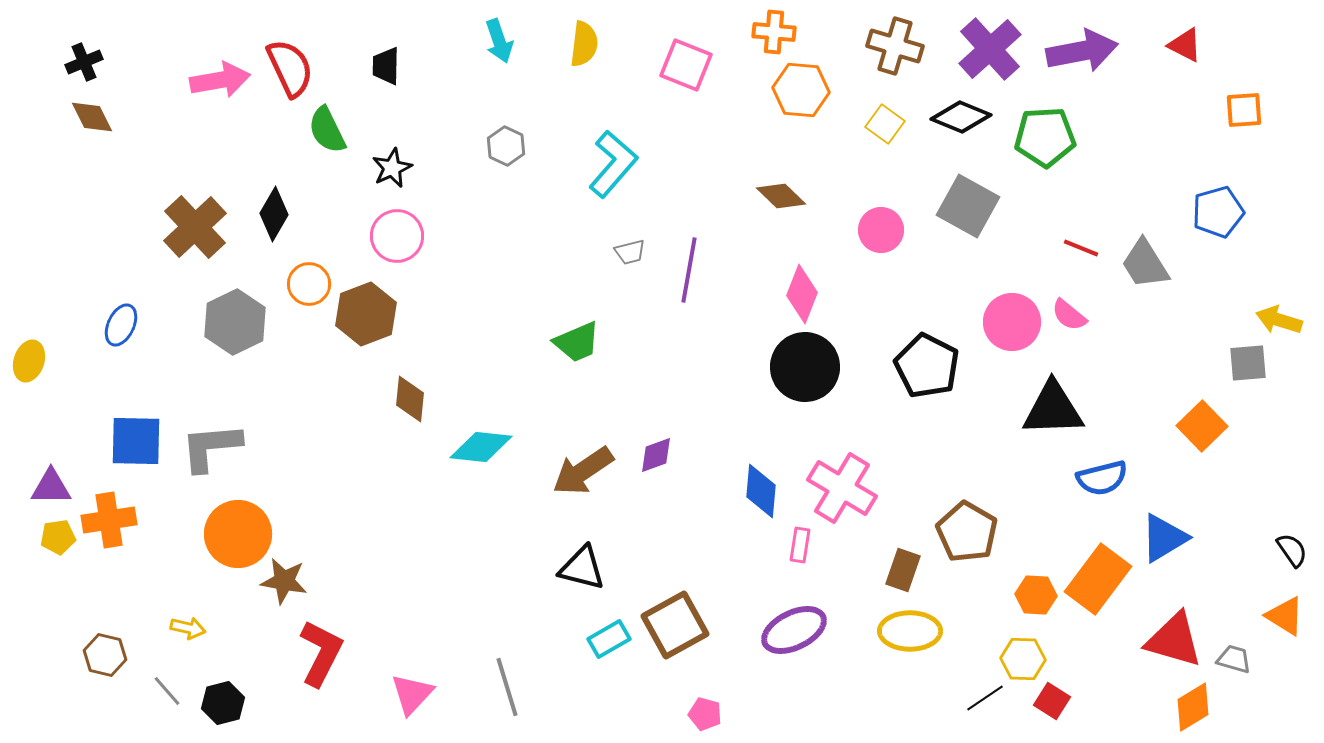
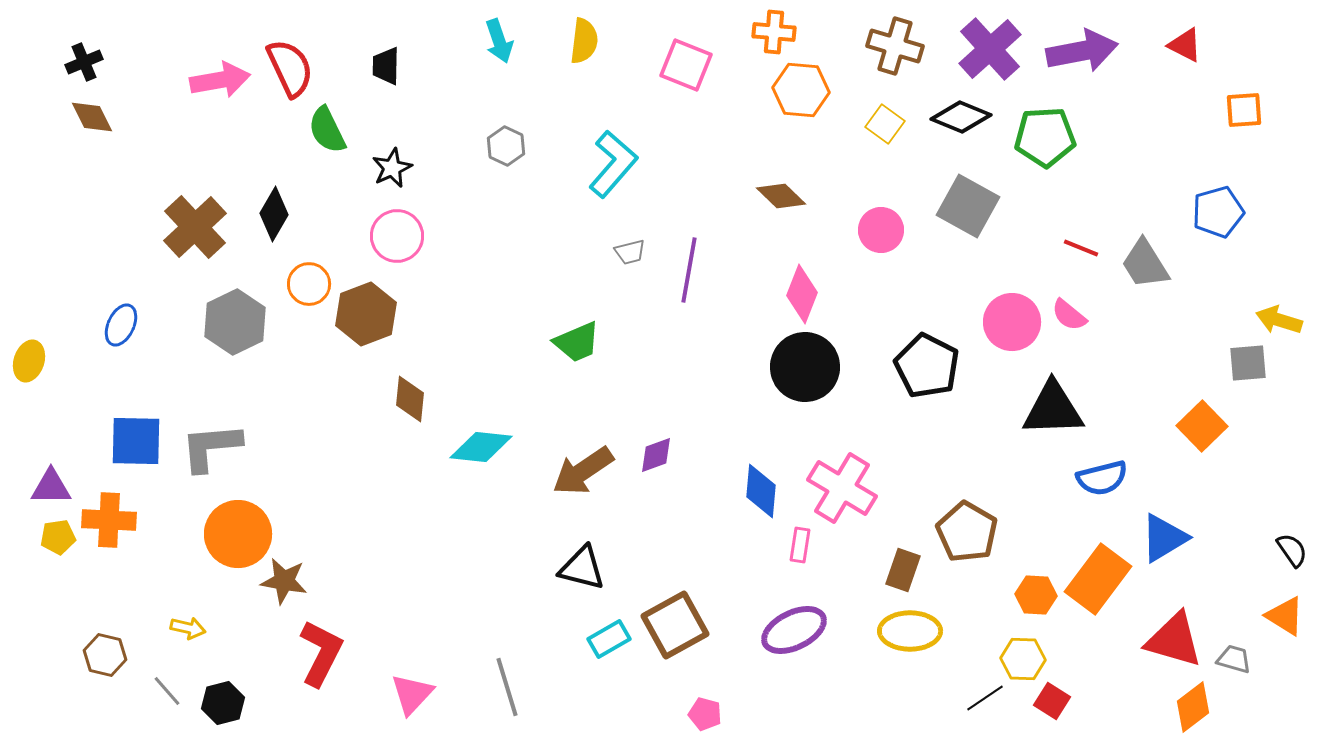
yellow semicircle at (584, 44): moved 3 px up
orange cross at (109, 520): rotated 12 degrees clockwise
orange diamond at (1193, 707): rotated 6 degrees counterclockwise
